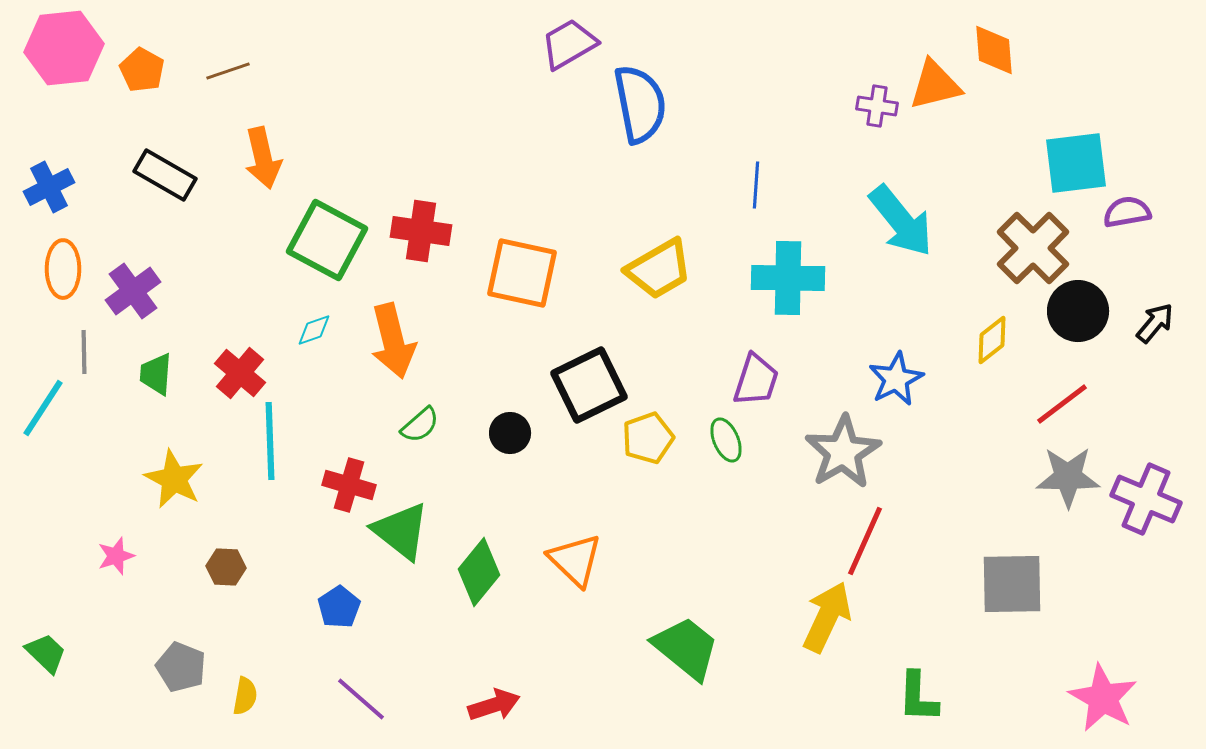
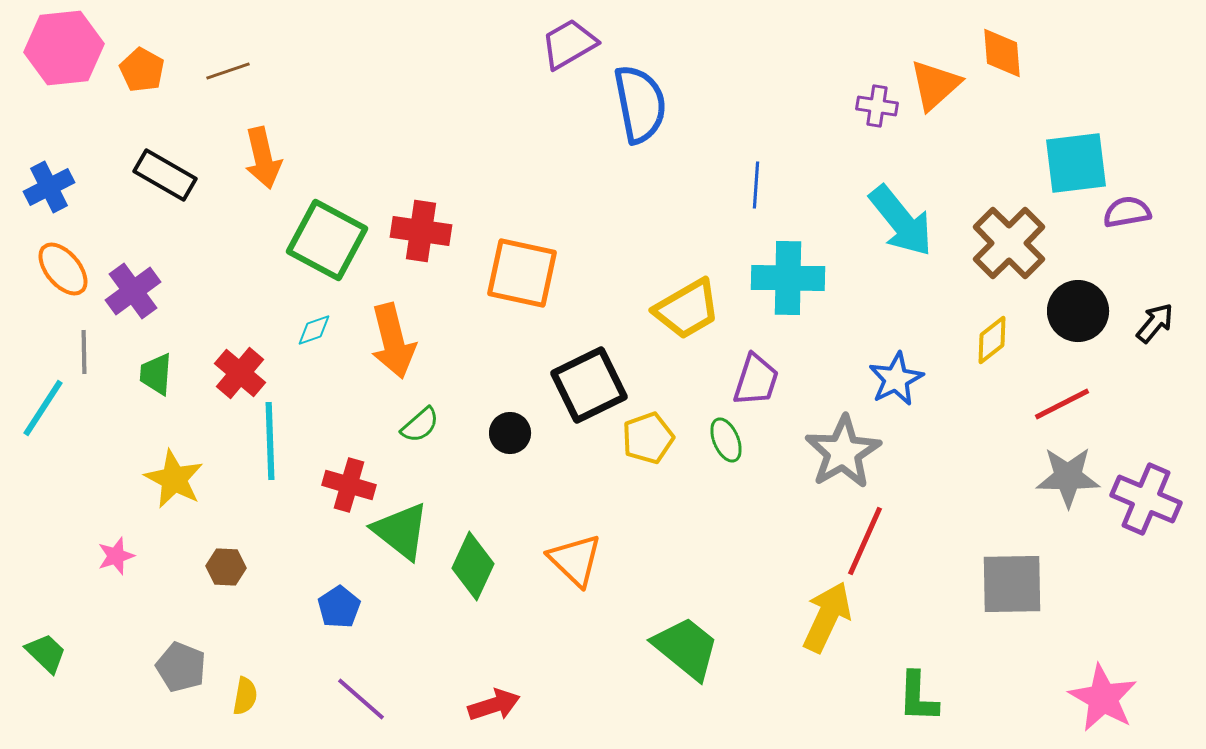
orange diamond at (994, 50): moved 8 px right, 3 px down
orange triangle at (935, 85): rotated 28 degrees counterclockwise
brown cross at (1033, 248): moved 24 px left, 5 px up
orange ellipse at (63, 269): rotated 40 degrees counterclockwise
yellow trapezoid at (659, 269): moved 28 px right, 40 px down
red line at (1062, 404): rotated 10 degrees clockwise
green diamond at (479, 572): moved 6 px left, 6 px up; rotated 14 degrees counterclockwise
